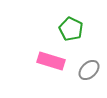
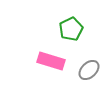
green pentagon: rotated 20 degrees clockwise
